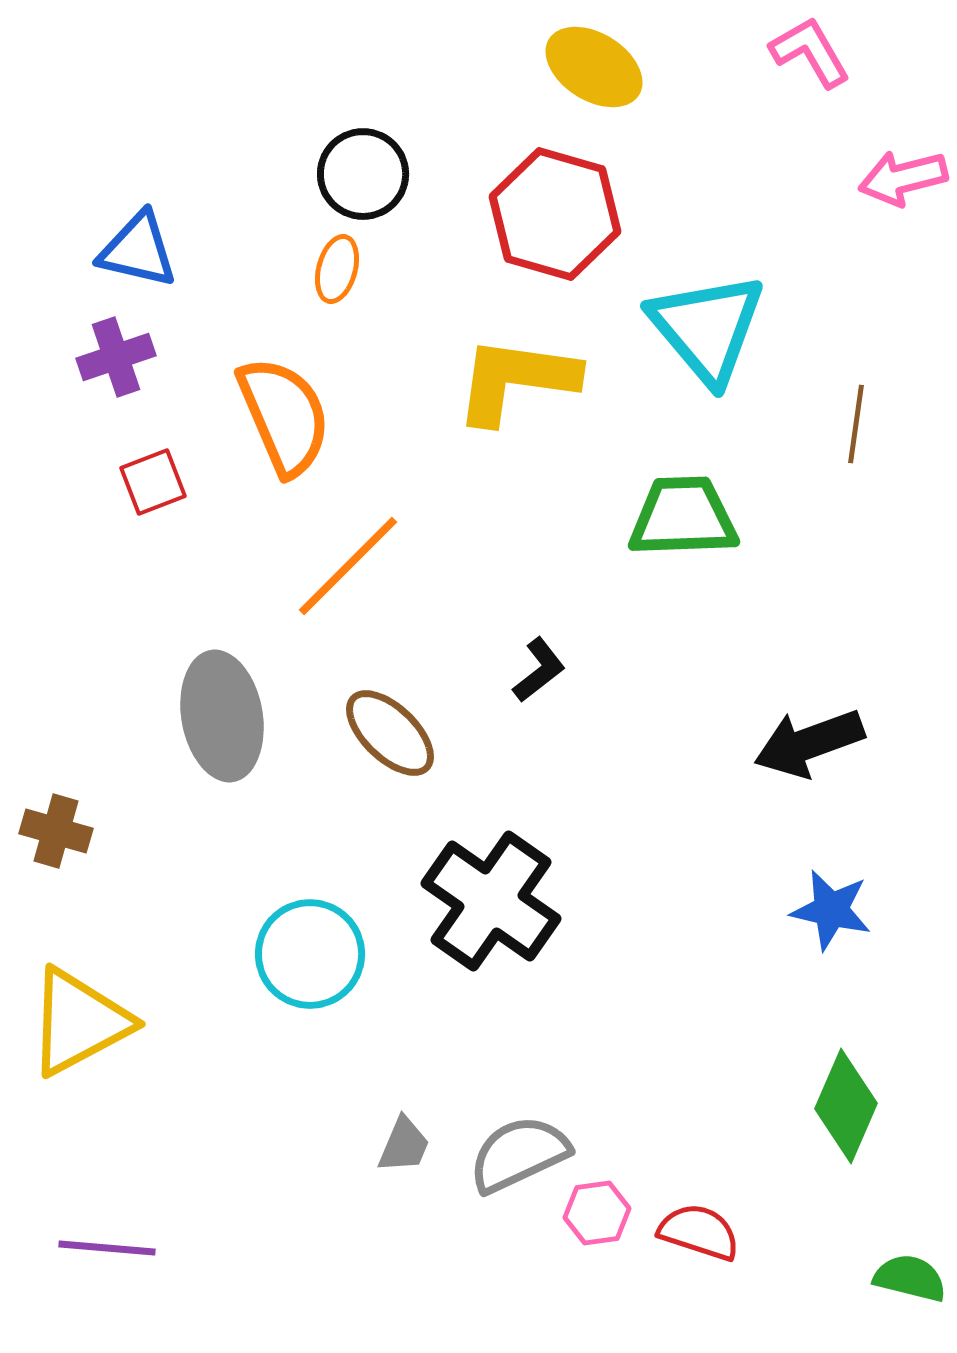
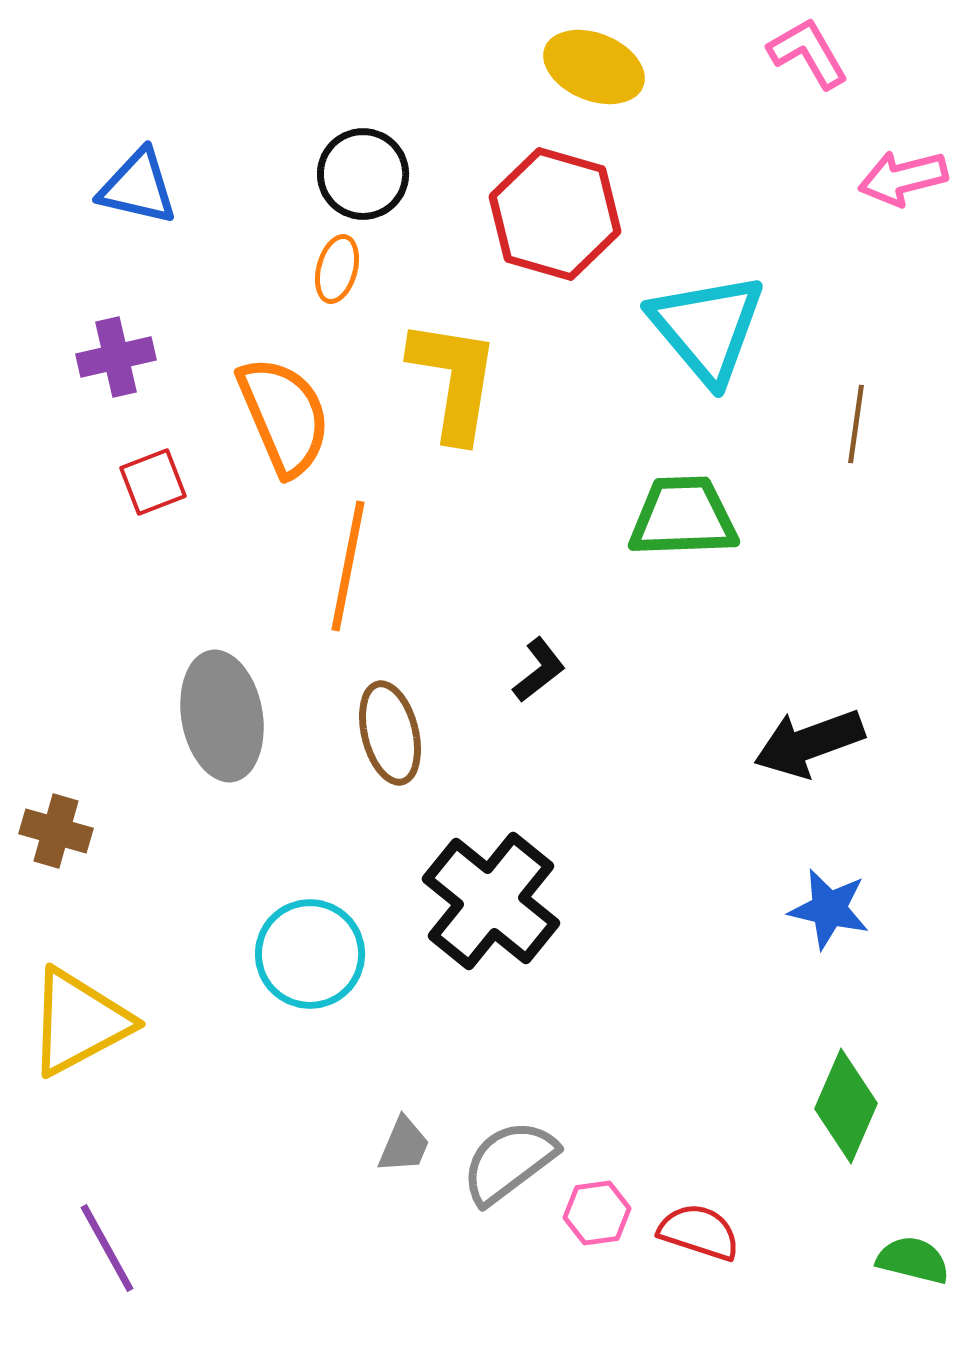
pink L-shape: moved 2 px left, 1 px down
yellow ellipse: rotated 10 degrees counterclockwise
blue triangle: moved 63 px up
purple cross: rotated 6 degrees clockwise
yellow L-shape: moved 62 px left; rotated 91 degrees clockwise
orange line: rotated 34 degrees counterclockwise
brown ellipse: rotated 32 degrees clockwise
black cross: rotated 4 degrees clockwise
blue star: moved 2 px left, 1 px up
gray semicircle: moved 10 px left, 8 px down; rotated 12 degrees counterclockwise
purple line: rotated 56 degrees clockwise
green semicircle: moved 3 px right, 18 px up
